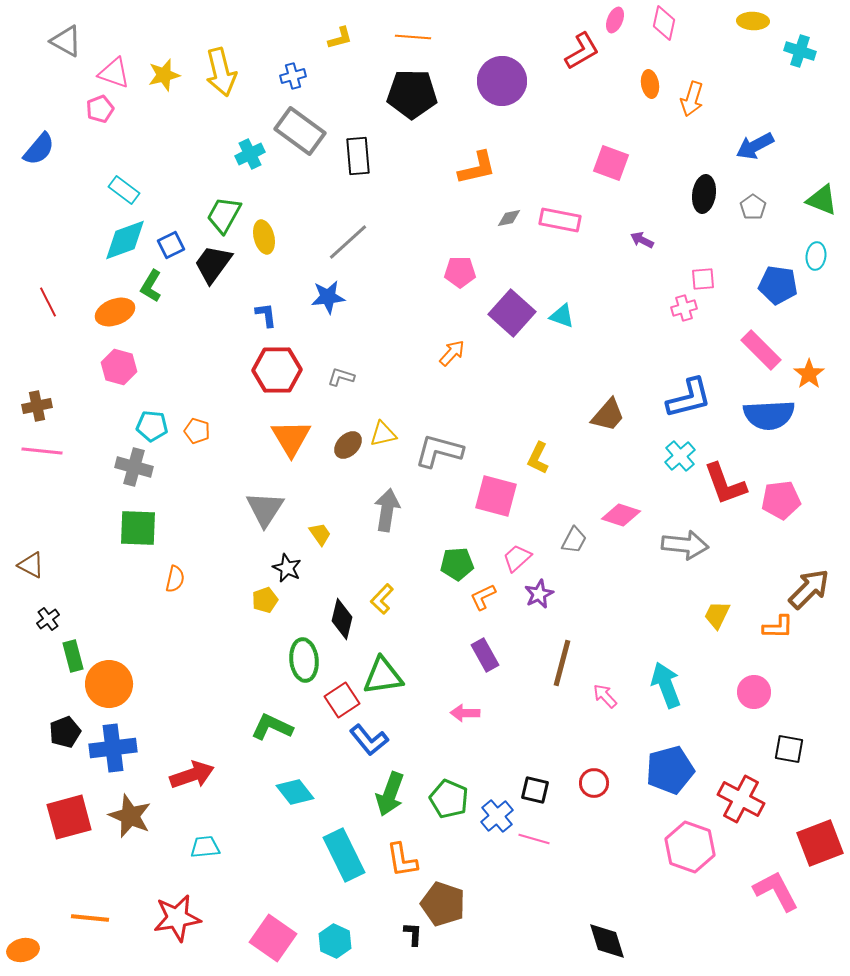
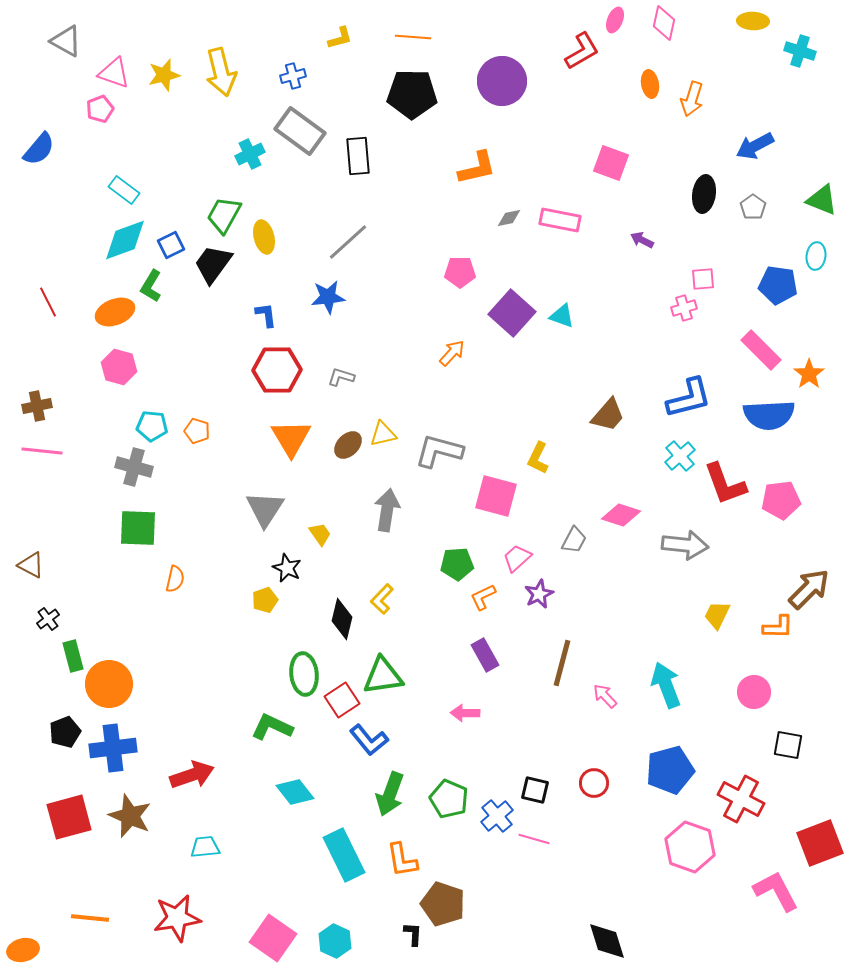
green ellipse at (304, 660): moved 14 px down
black square at (789, 749): moved 1 px left, 4 px up
